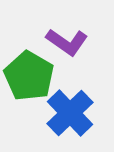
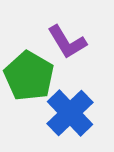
purple L-shape: rotated 24 degrees clockwise
